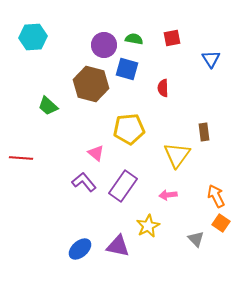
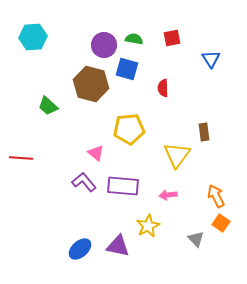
purple rectangle: rotated 60 degrees clockwise
